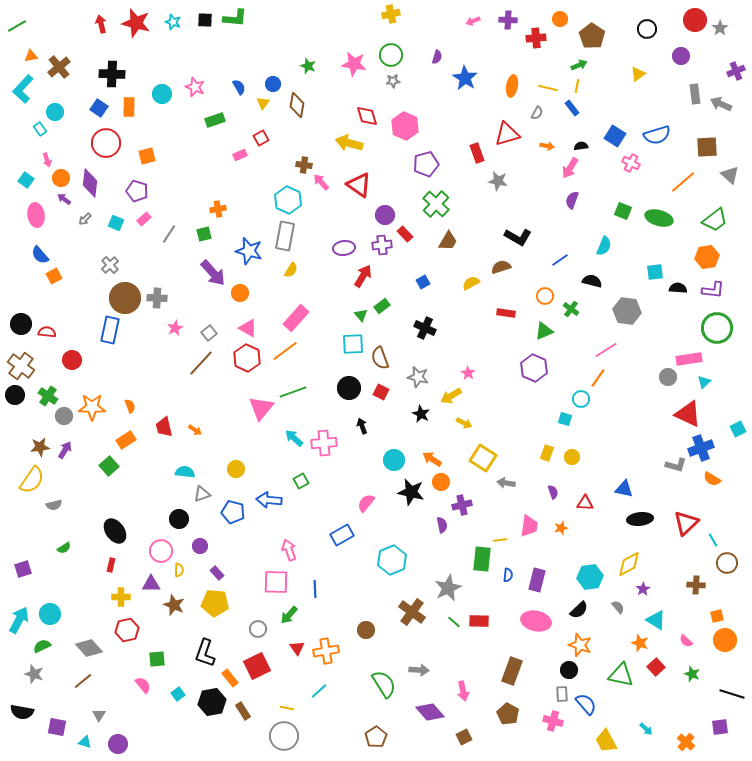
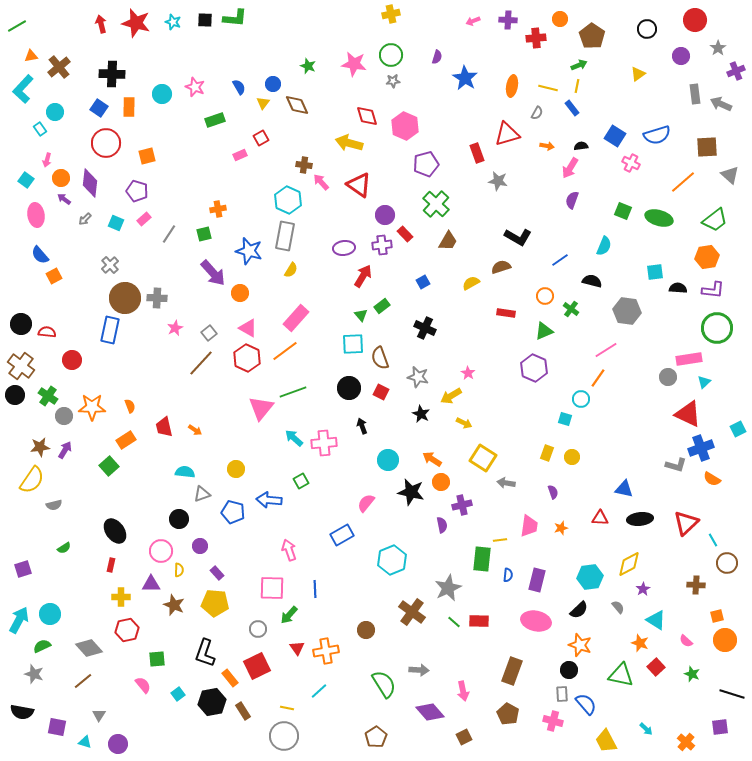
gray star at (720, 28): moved 2 px left, 20 px down
brown diamond at (297, 105): rotated 35 degrees counterclockwise
pink arrow at (47, 160): rotated 32 degrees clockwise
cyan circle at (394, 460): moved 6 px left
red triangle at (585, 503): moved 15 px right, 15 px down
pink square at (276, 582): moved 4 px left, 6 px down
